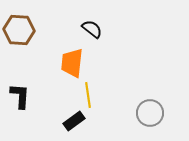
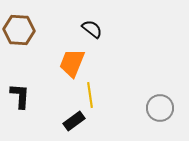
orange trapezoid: rotated 16 degrees clockwise
yellow line: moved 2 px right
gray circle: moved 10 px right, 5 px up
